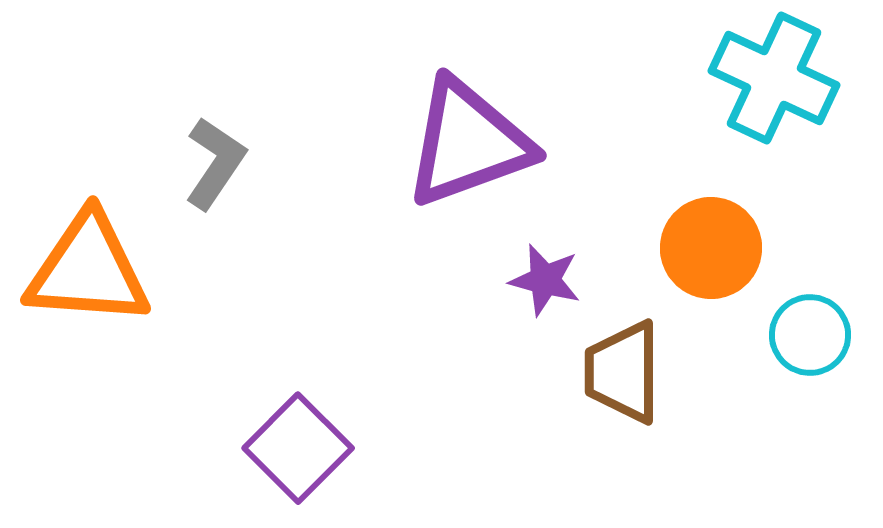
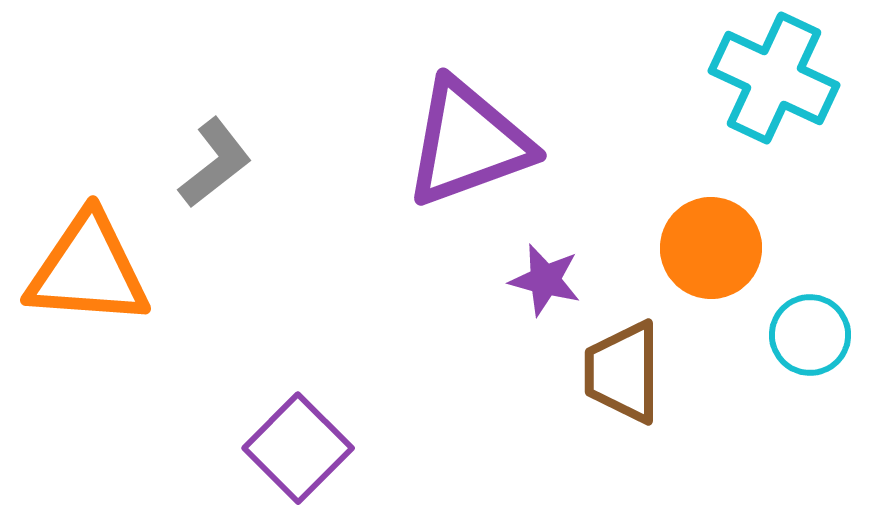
gray L-shape: rotated 18 degrees clockwise
